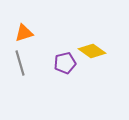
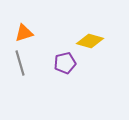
yellow diamond: moved 2 px left, 10 px up; rotated 20 degrees counterclockwise
